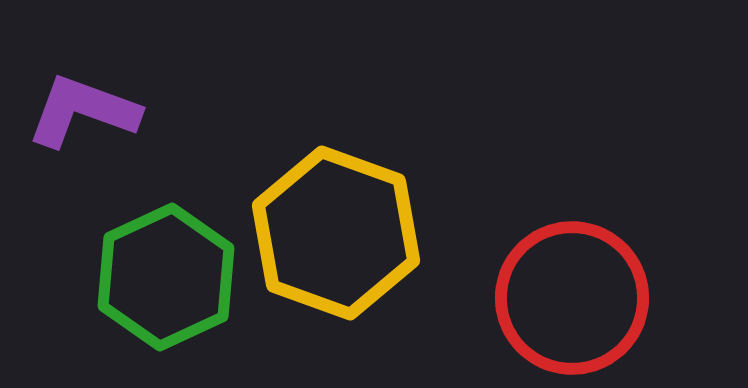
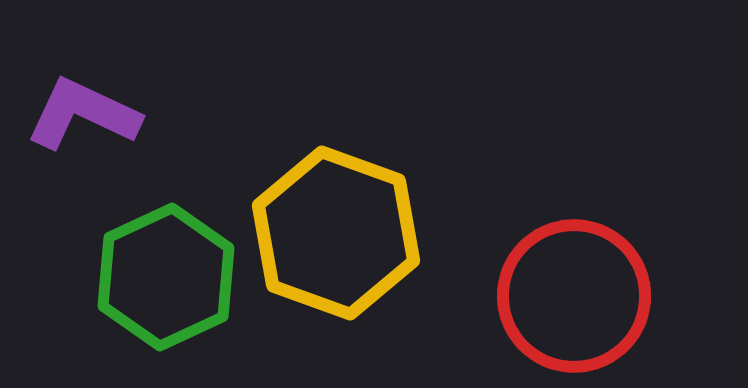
purple L-shape: moved 3 px down; rotated 5 degrees clockwise
red circle: moved 2 px right, 2 px up
